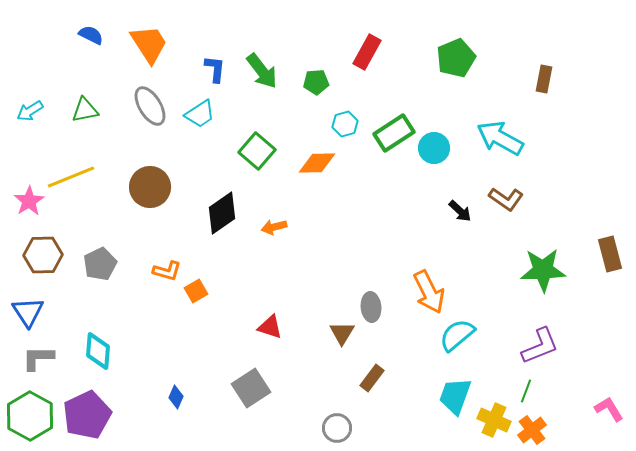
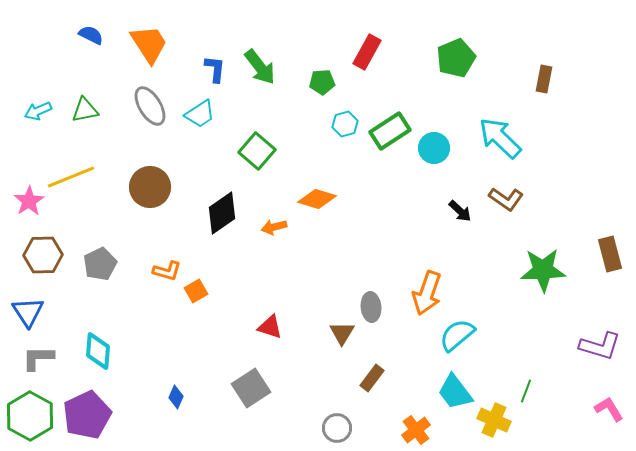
green arrow at (262, 71): moved 2 px left, 4 px up
green pentagon at (316, 82): moved 6 px right
cyan arrow at (30, 111): moved 8 px right; rotated 8 degrees clockwise
green rectangle at (394, 133): moved 4 px left, 2 px up
cyan arrow at (500, 138): rotated 15 degrees clockwise
orange diamond at (317, 163): moved 36 px down; rotated 18 degrees clockwise
orange arrow at (429, 292): moved 2 px left, 1 px down; rotated 45 degrees clockwise
purple L-shape at (540, 346): moved 60 px right; rotated 39 degrees clockwise
cyan trapezoid at (455, 396): moved 4 px up; rotated 57 degrees counterclockwise
orange cross at (532, 430): moved 116 px left
